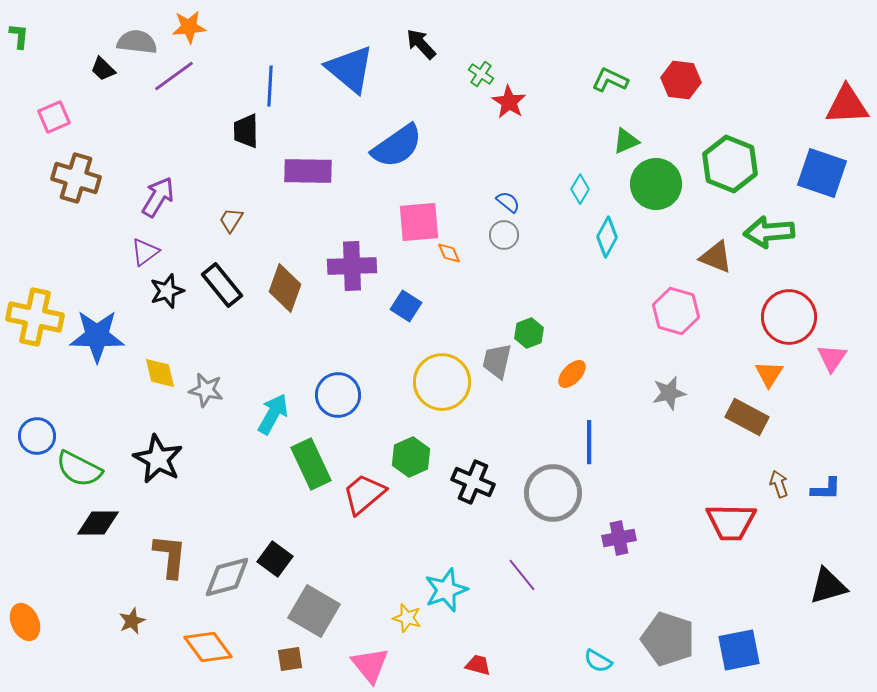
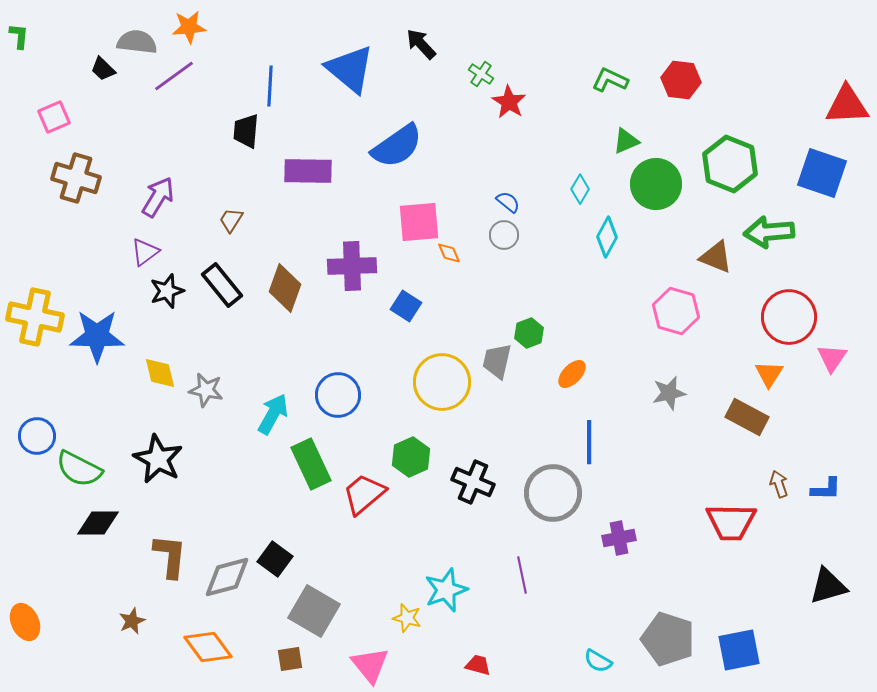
black trapezoid at (246, 131): rotated 6 degrees clockwise
purple line at (522, 575): rotated 27 degrees clockwise
